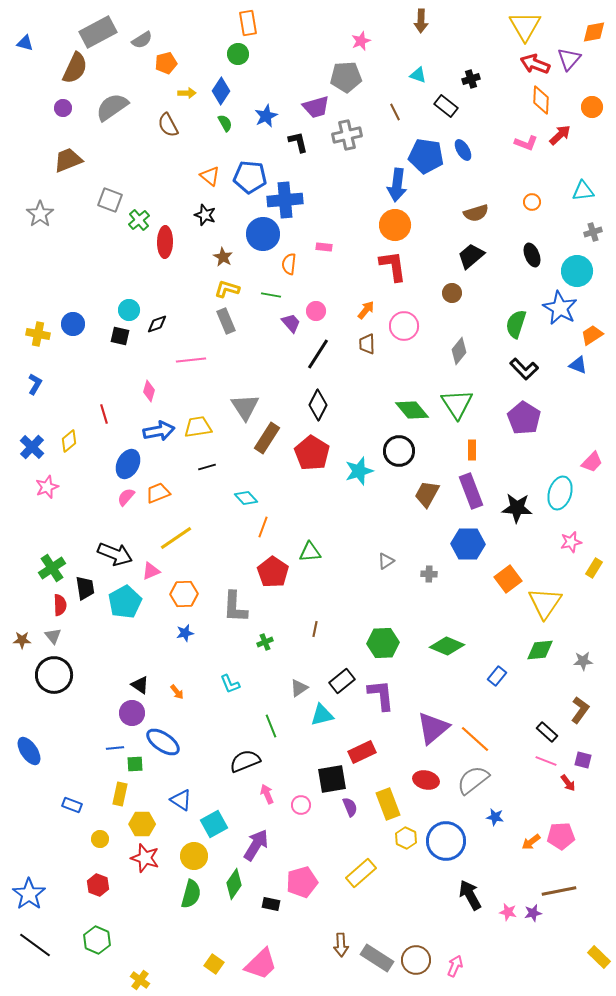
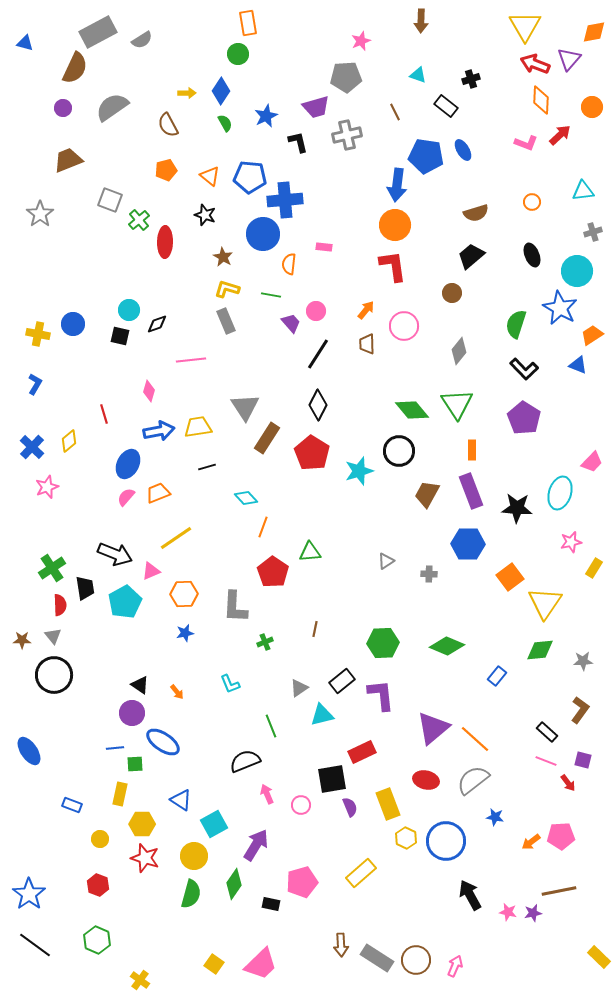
orange pentagon at (166, 63): moved 107 px down
orange square at (508, 579): moved 2 px right, 2 px up
